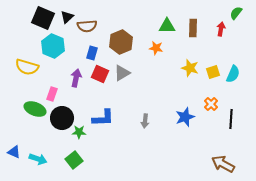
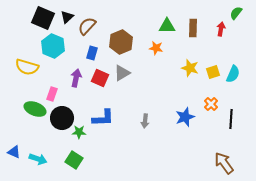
brown semicircle: rotated 138 degrees clockwise
red square: moved 4 px down
green square: rotated 18 degrees counterclockwise
brown arrow: moved 1 px right, 1 px up; rotated 25 degrees clockwise
